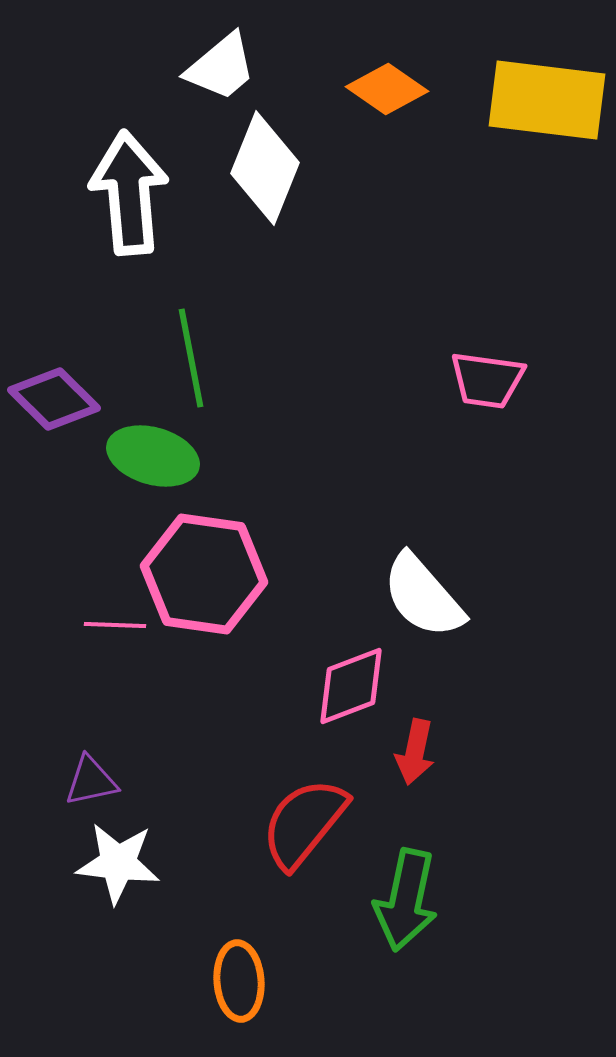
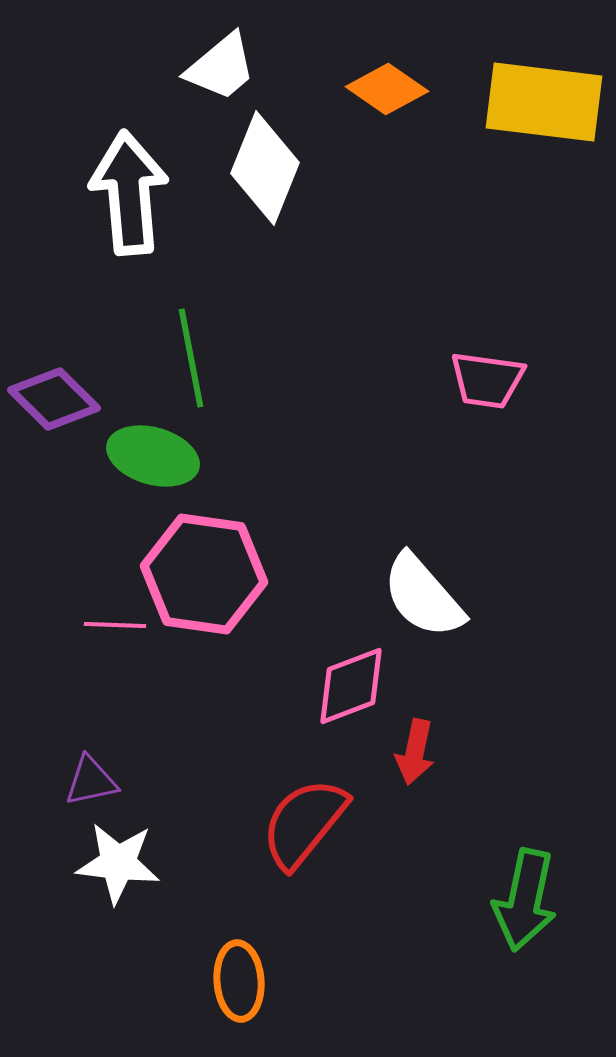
yellow rectangle: moved 3 px left, 2 px down
green arrow: moved 119 px right
